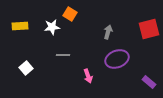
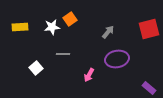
orange square: moved 5 px down; rotated 24 degrees clockwise
yellow rectangle: moved 1 px down
gray arrow: rotated 24 degrees clockwise
gray line: moved 1 px up
purple ellipse: rotated 10 degrees clockwise
white square: moved 10 px right
pink arrow: moved 1 px right, 1 px up; rotated 48 degrees clockwise
purple rectangle: moved 6 px down
